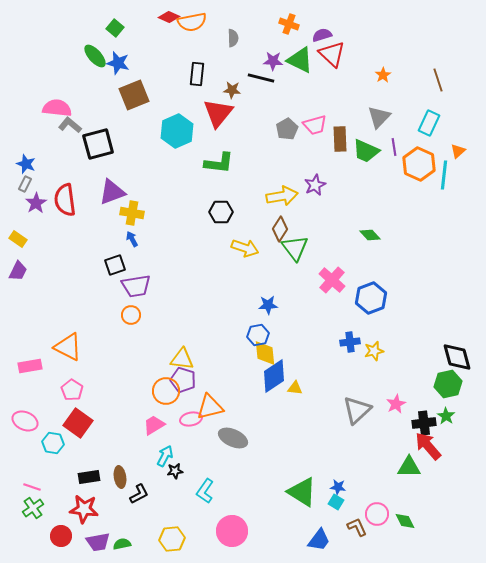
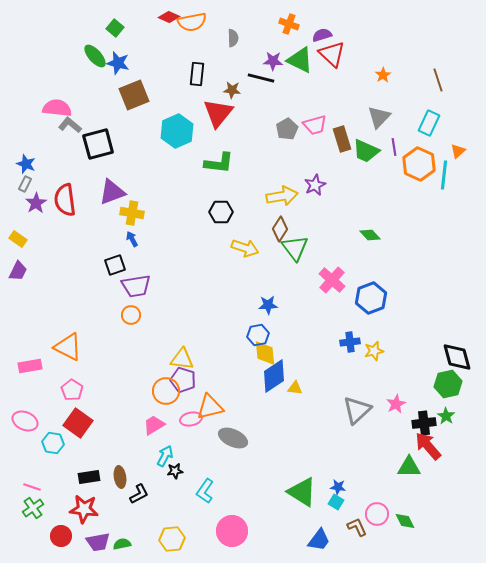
brown rectangle at (340, 139): moved 2 px right; rotated 15 degrees counterclockwise
